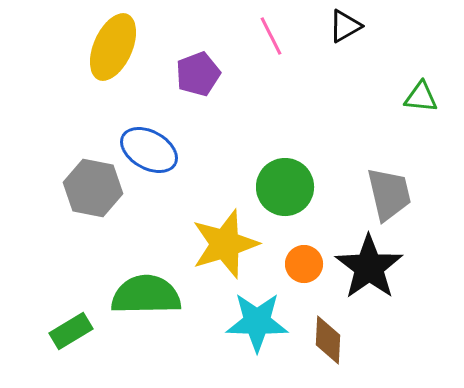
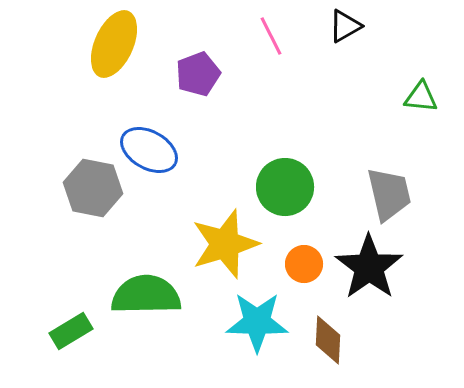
yellow ellipse: moved 1 px right, 3 px up
